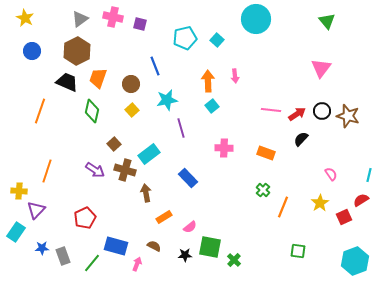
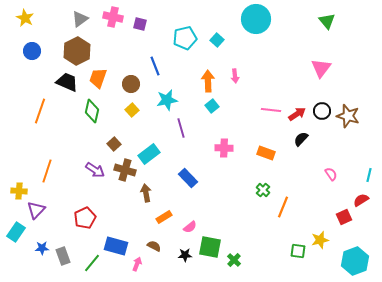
yellow star at (320, 203): moved 37 px down; rotated 18 degrees clockwise
